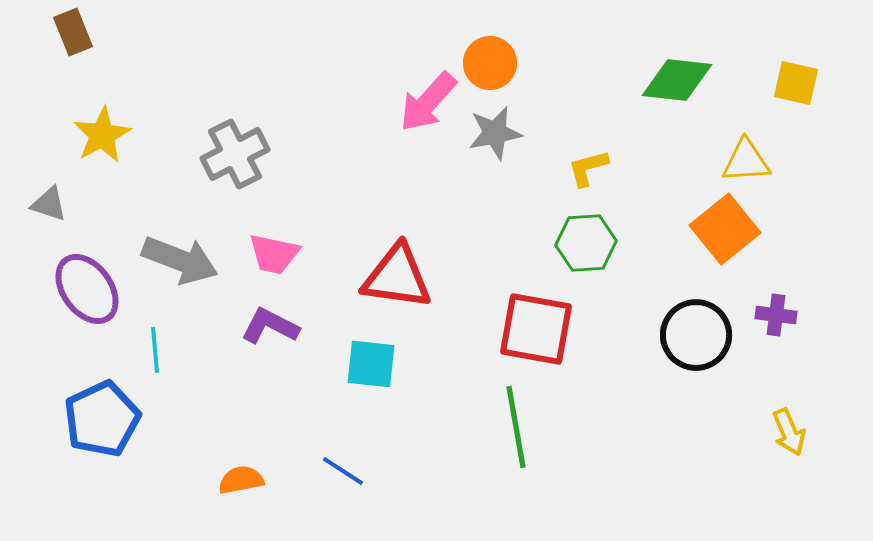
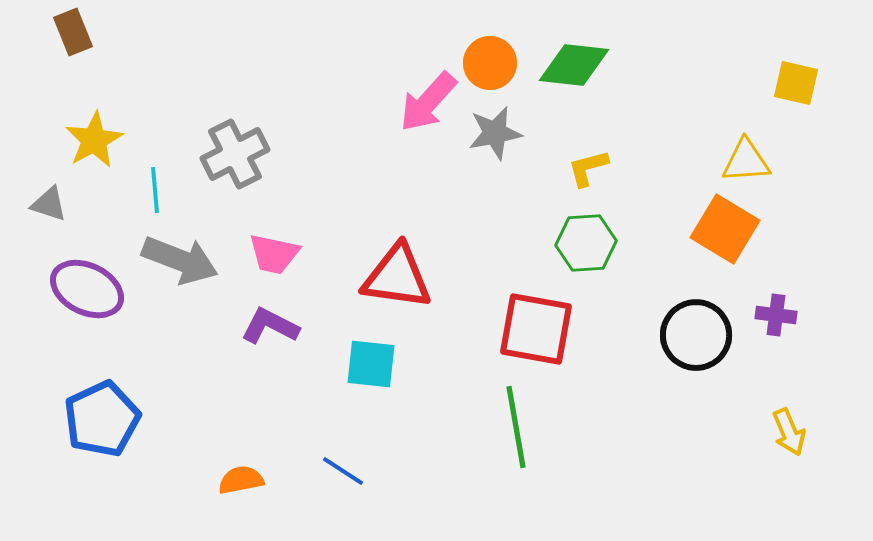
green diamond: moved 103 px left, 15 px up
yellow star: moved 8 px left, 5 px down
orange square: rotated 20 degrees counterclockwise
purple ellipse: rotated 28 degrees counterclockwise
cyan line: moved 160 px up
